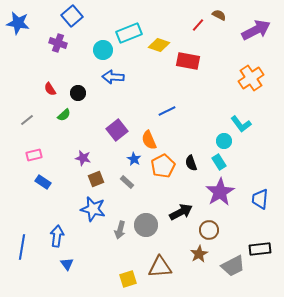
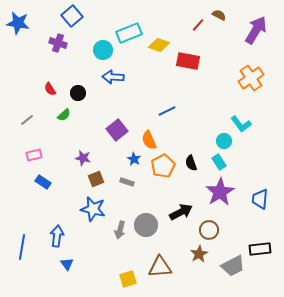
purple arrow at (256, 30): rotated 32 degrees counterclockwise
gray rectangle at (127, 182): rotated 24 degrees counterclockwise
